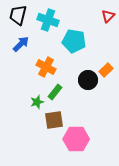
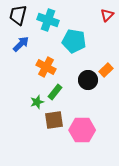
red triangle: moved 1 px left, 1 px up
pink hexagon: moved 6 px right, 9 px up
